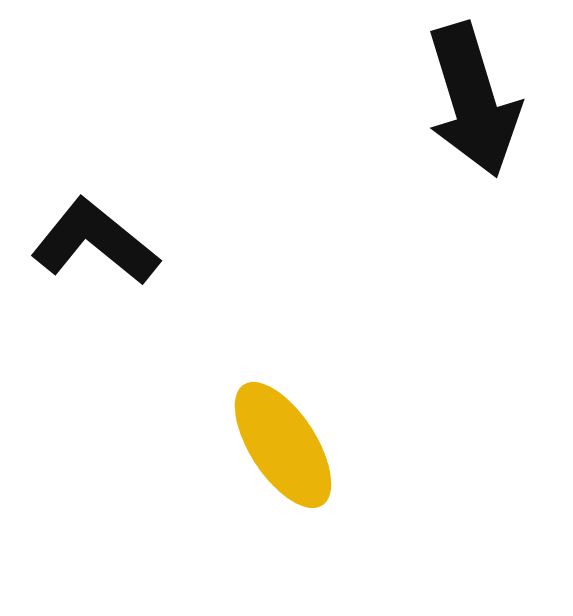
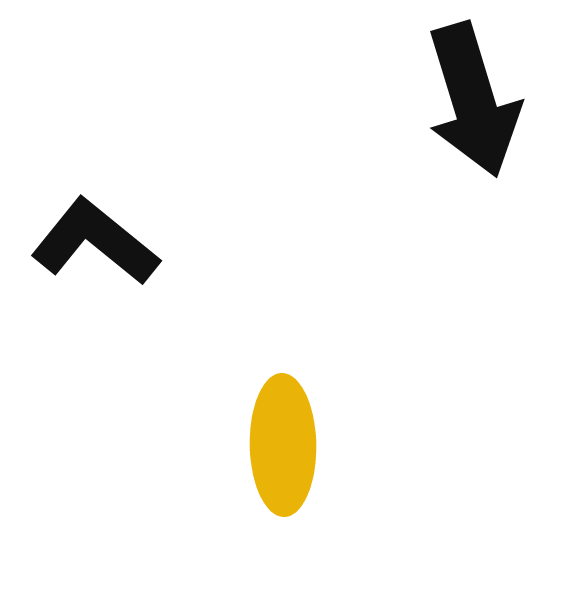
yellow ellipse: rotated 32 degrees clockwise
